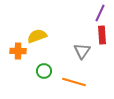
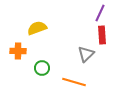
yellow semicircle: moved 8 px up
gray triangle: moved 4 px right, 3 px down; rotated 12 degrees clockwise
green circle: moved 2 px left, 3 px up
